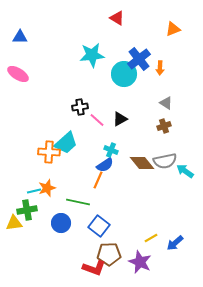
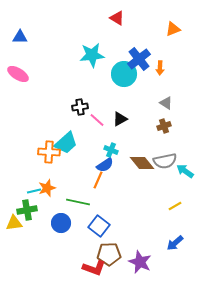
yellow line: moved 24 px right, 32 px up
